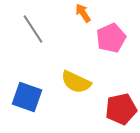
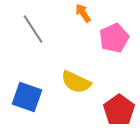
pink pentagon: moved 3 px right
red pentagon: moved 2 px left, 1 px down; rotated 24 degrees counterclockwise
